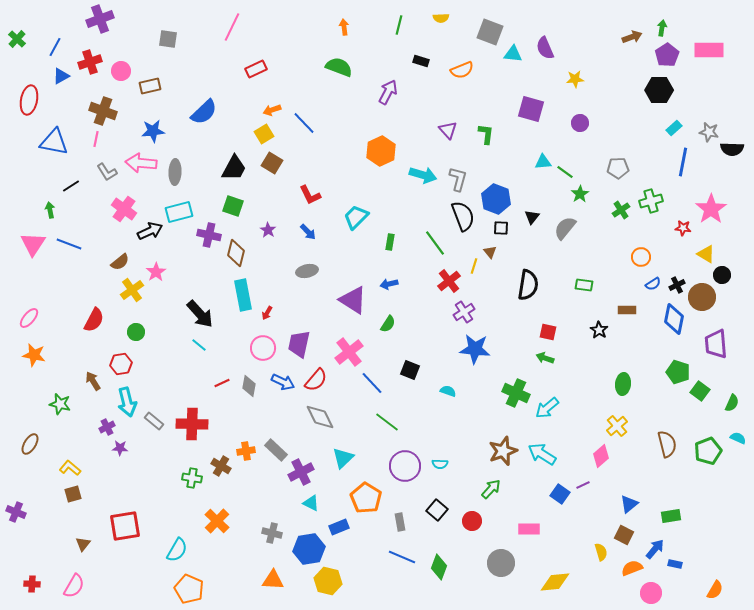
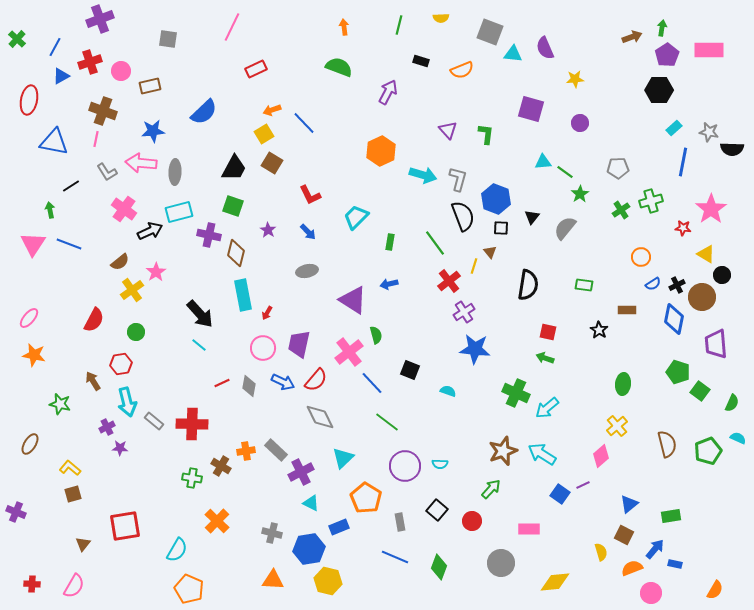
green semicircle at (388, 324): moved 12 px left, 11 px down; rotated 48 degrees counterclockwise
blue line at (402, 557): moved 7 px left
